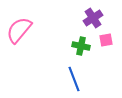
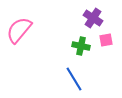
purple cross: rotated 24 degrees counterclockwise
blue line: rotated 10 degrees counterclockwise
